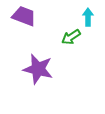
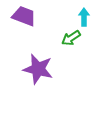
cyan arrow: moved 4 px left
green arrow: moved 1 px down
